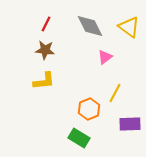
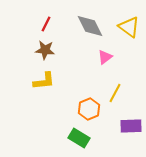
purple rectangle: moved 1 px right, 2 px down
